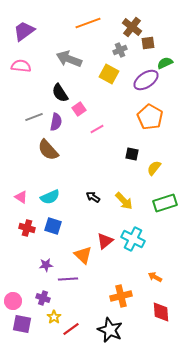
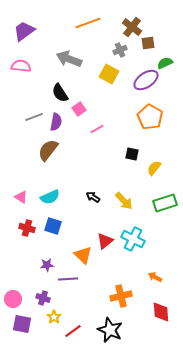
brown semicircle: rotated 80 degrees clockwise
purple star: moved 1 px right
pink circle: moved 2 px up
red line: moved 2 px right, 2 px down
